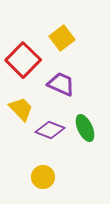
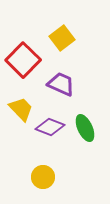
purple diamond: moved 3 px up
